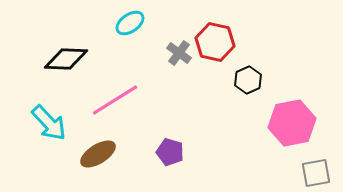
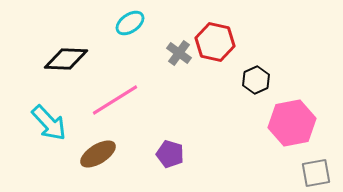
black hexagon: moved 8 px right
purple pentagon: moved 2 px down
